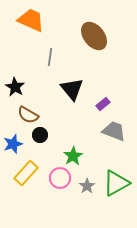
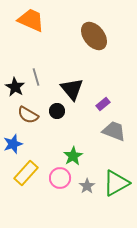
gray line: moved 14 px left, 20 px down; rotated 24 degrees counterclockwise
black circle: moved 17 px right, 24 px up
